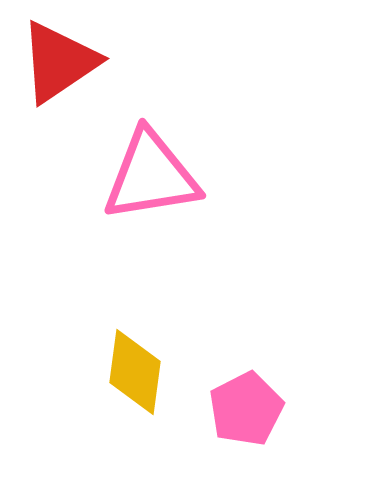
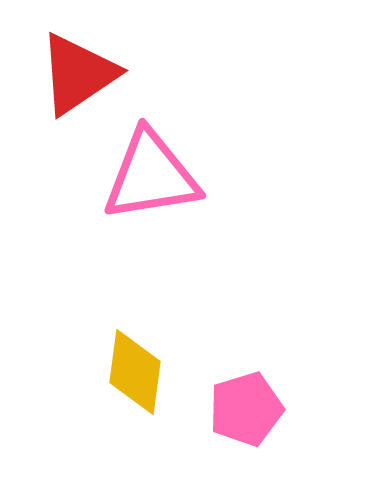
red triangle: moved 19 px right, 12 px down
pink pentagon: rotated 10 degrees clockwise
